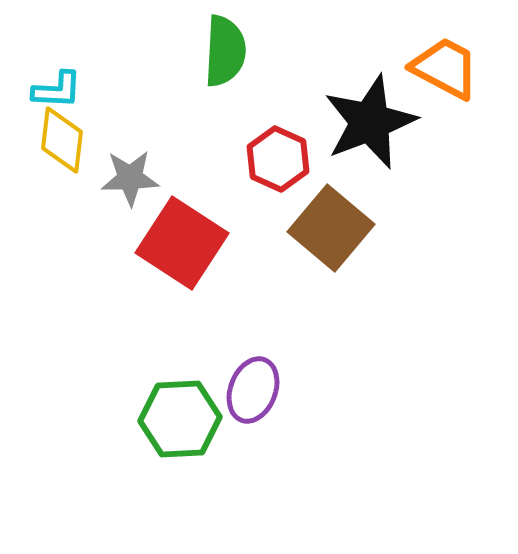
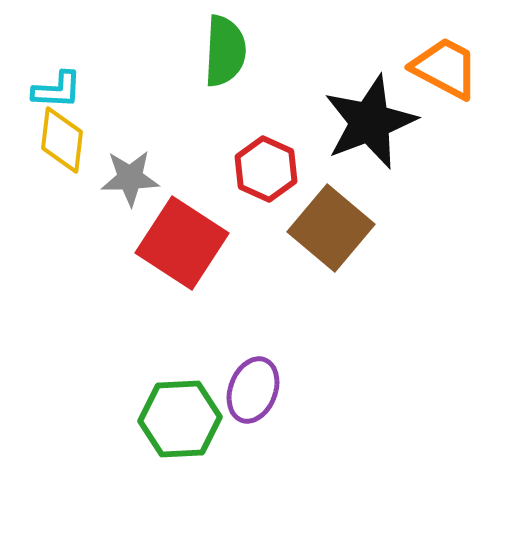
red hexagon: moved 12 px left, 10 px down
